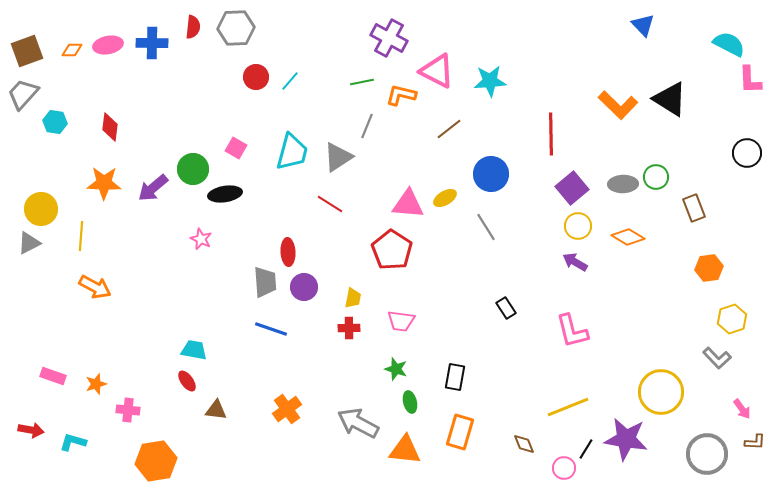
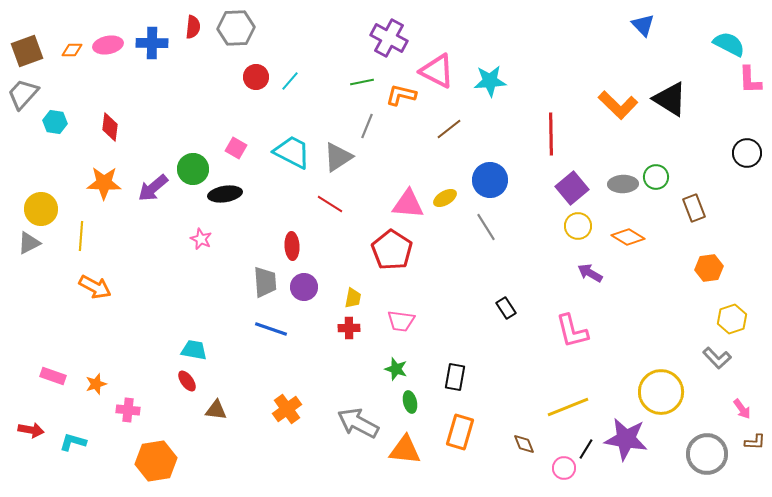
cyan trapezoid at (292, 152): rotated 78 degrees counterclockwise
blue circle at (491, 174): moved 1 px left, 6 px down
red ellipse at (288, 252): moved 4 px right, 6 px up
purple arrow at (575, 262): moved 15 px right, 11 px down
